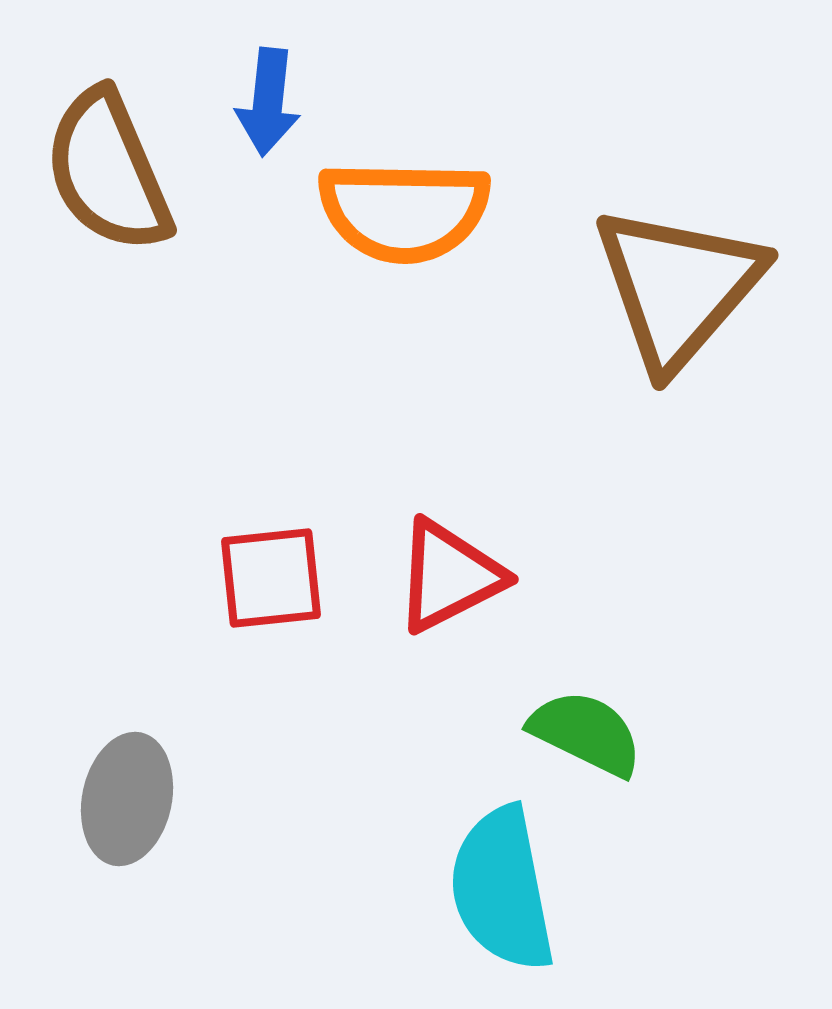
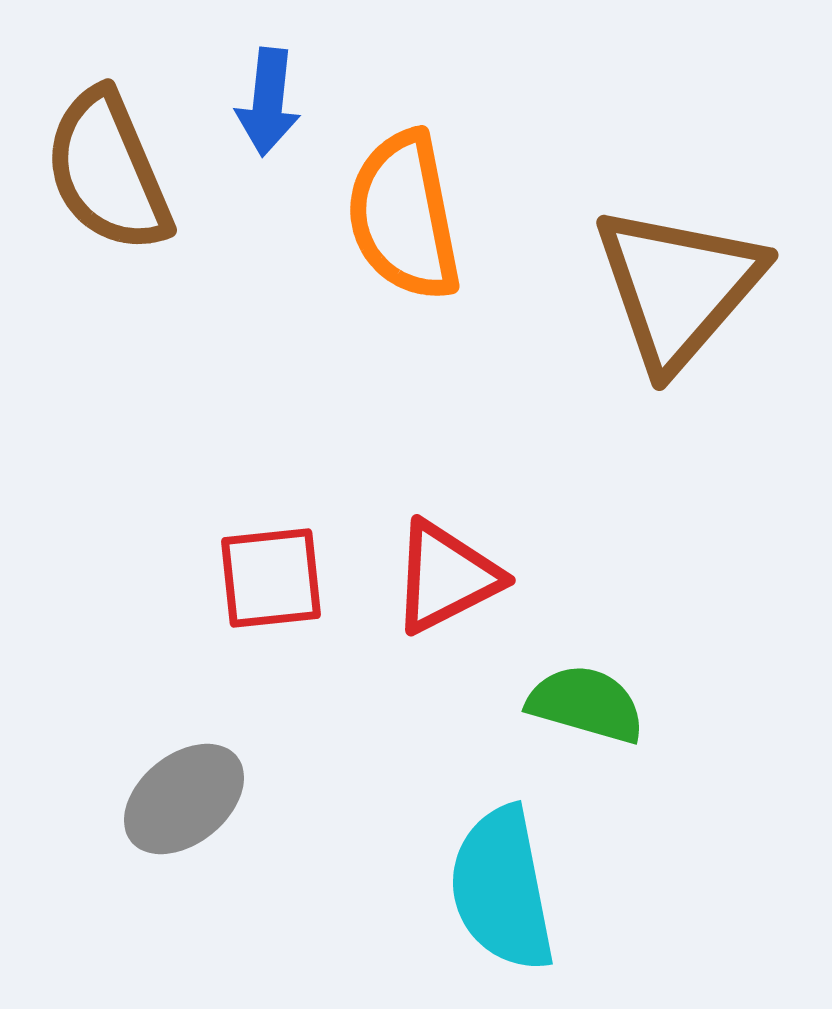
orange semicircle: moved 5 px down; rotated 78 degrees clockwise
red triangle: moved 3 px left, 1 px down
green semicircle: moved 29 px up; rotated 10 degrees counterclockwise
gray ellipse: moved 57 px right; rotated 39 degrees clockwise
